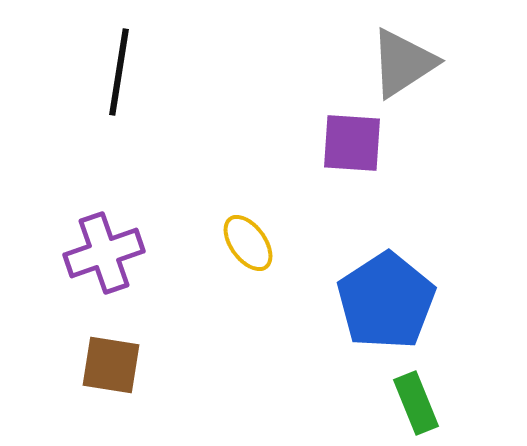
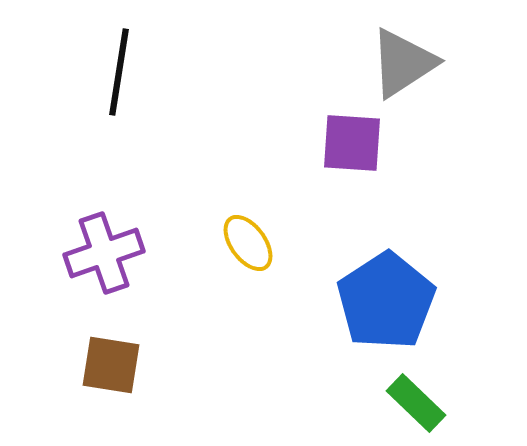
green rectangle: rotated 24 degrees counterclockwise
